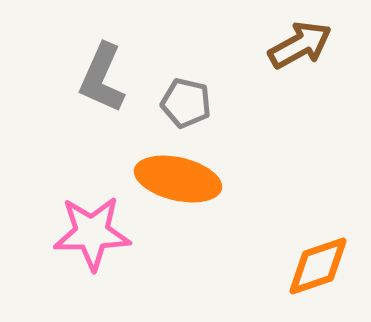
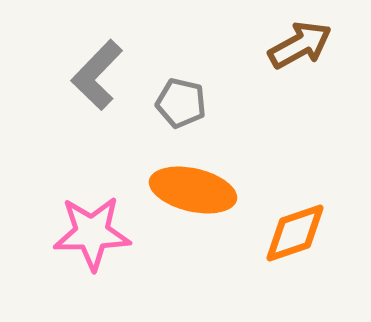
gray L-shape: moved 5 px left, 3 px up; rotated 20 degrees clockwise
gray pentagon: moved 5 px left
orange ellipse: moved 15 px right, 11 px down
orange diamond: moved 23 px left, 33 px up
